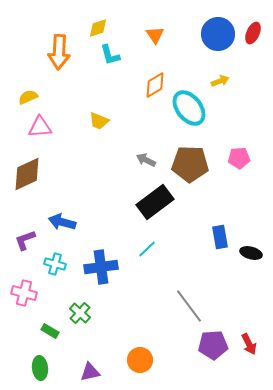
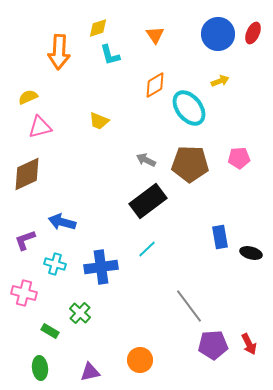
pink triangle: rotated 10 degrees counterclockwise
black rectangle: moved 7 px left, 1 px up
